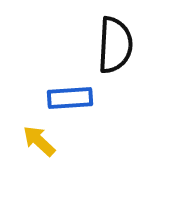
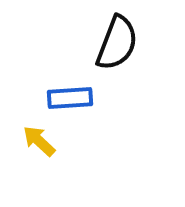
black semicircle: moved 2 px right, 2 px up; rotated 18 degrees clockwise
